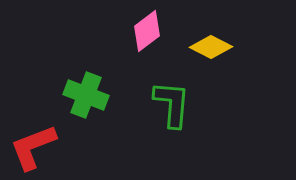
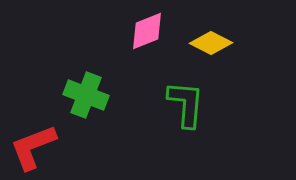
pink diamond: rotated 15 degrees clockwise
yellow diamond: moved 4 px up
green L-shape: moved 14 px right
